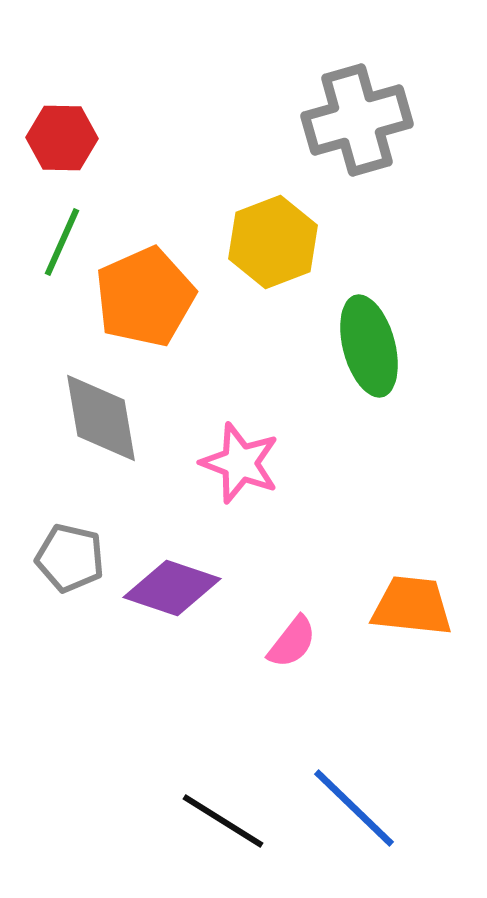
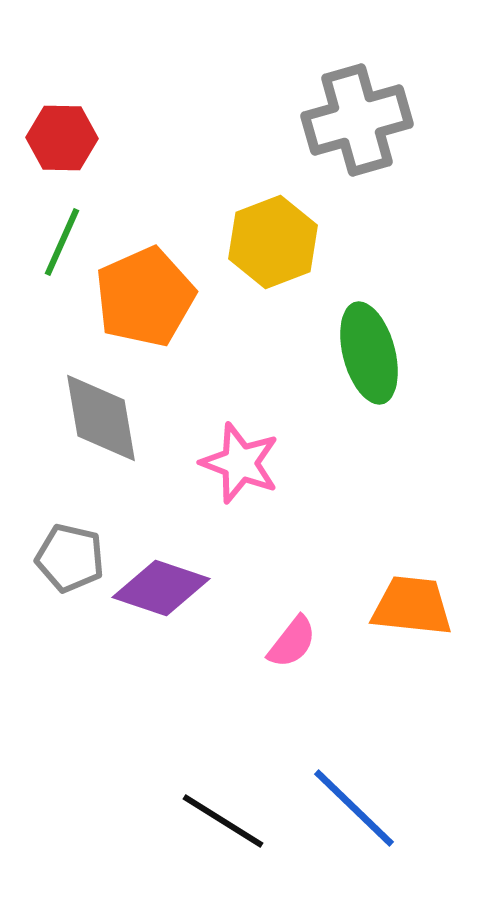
green ellipse: moved 7 px down
purple diamond: moved 11 px left
